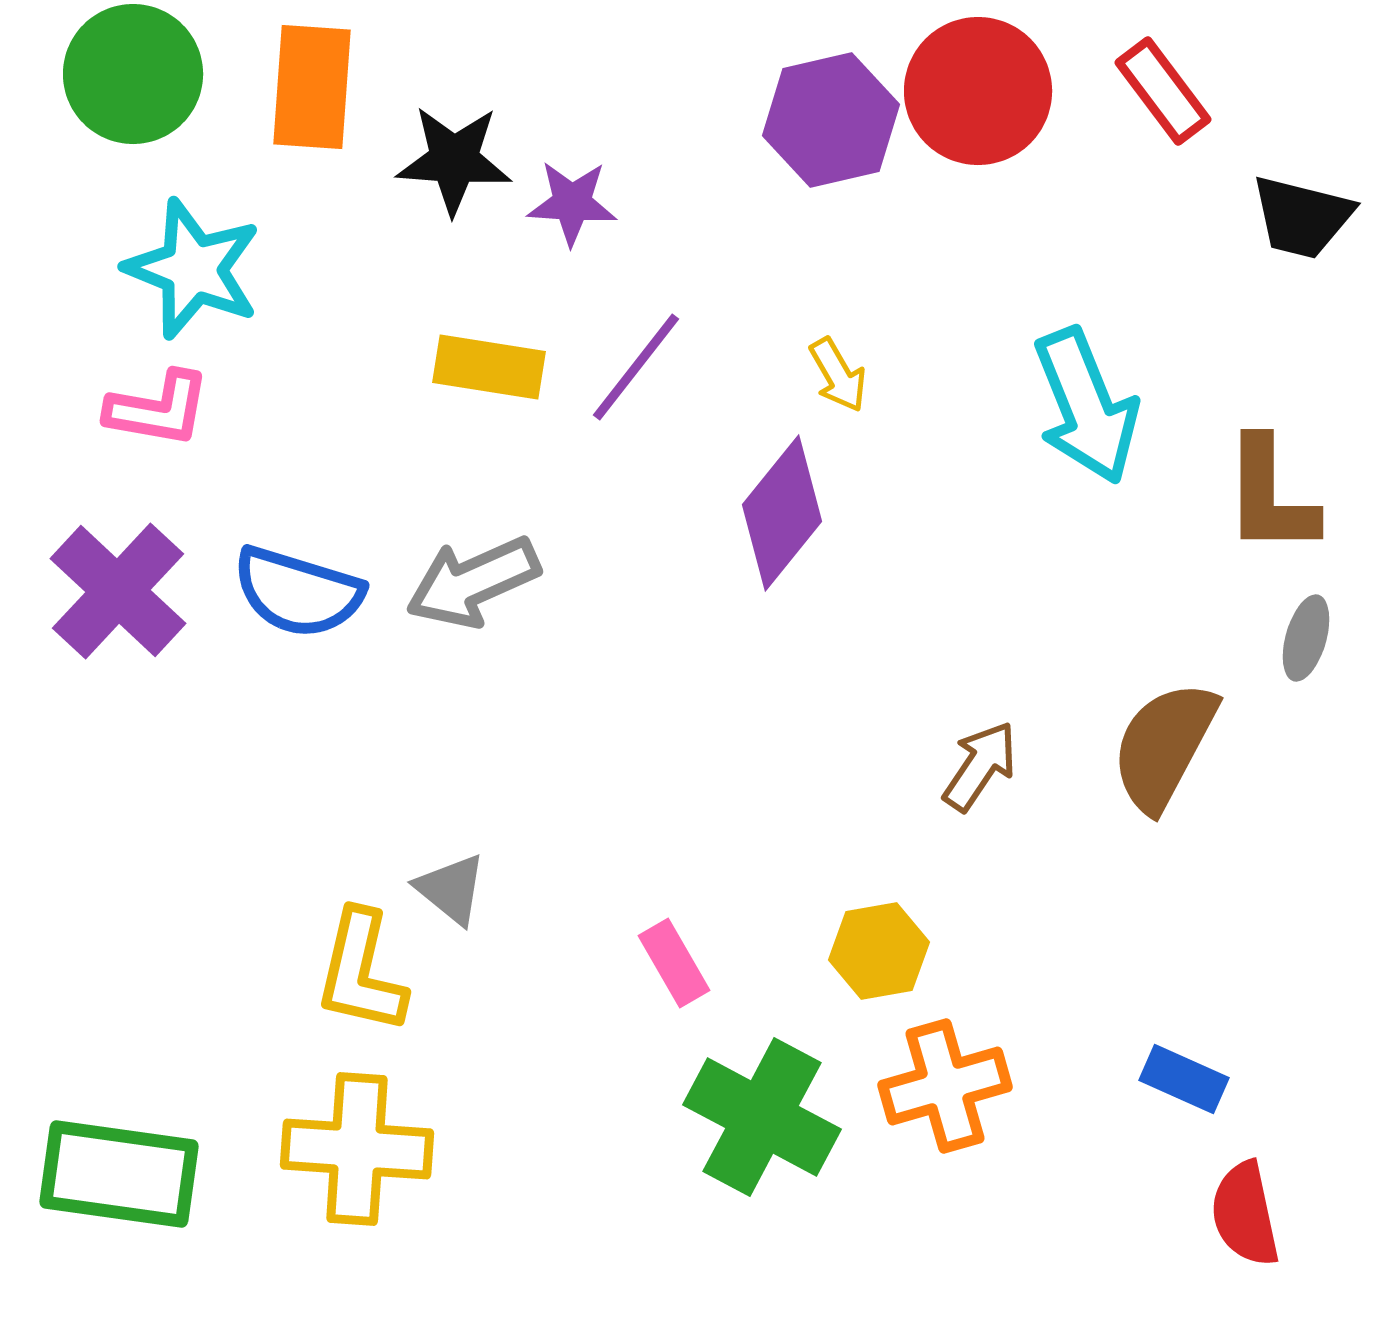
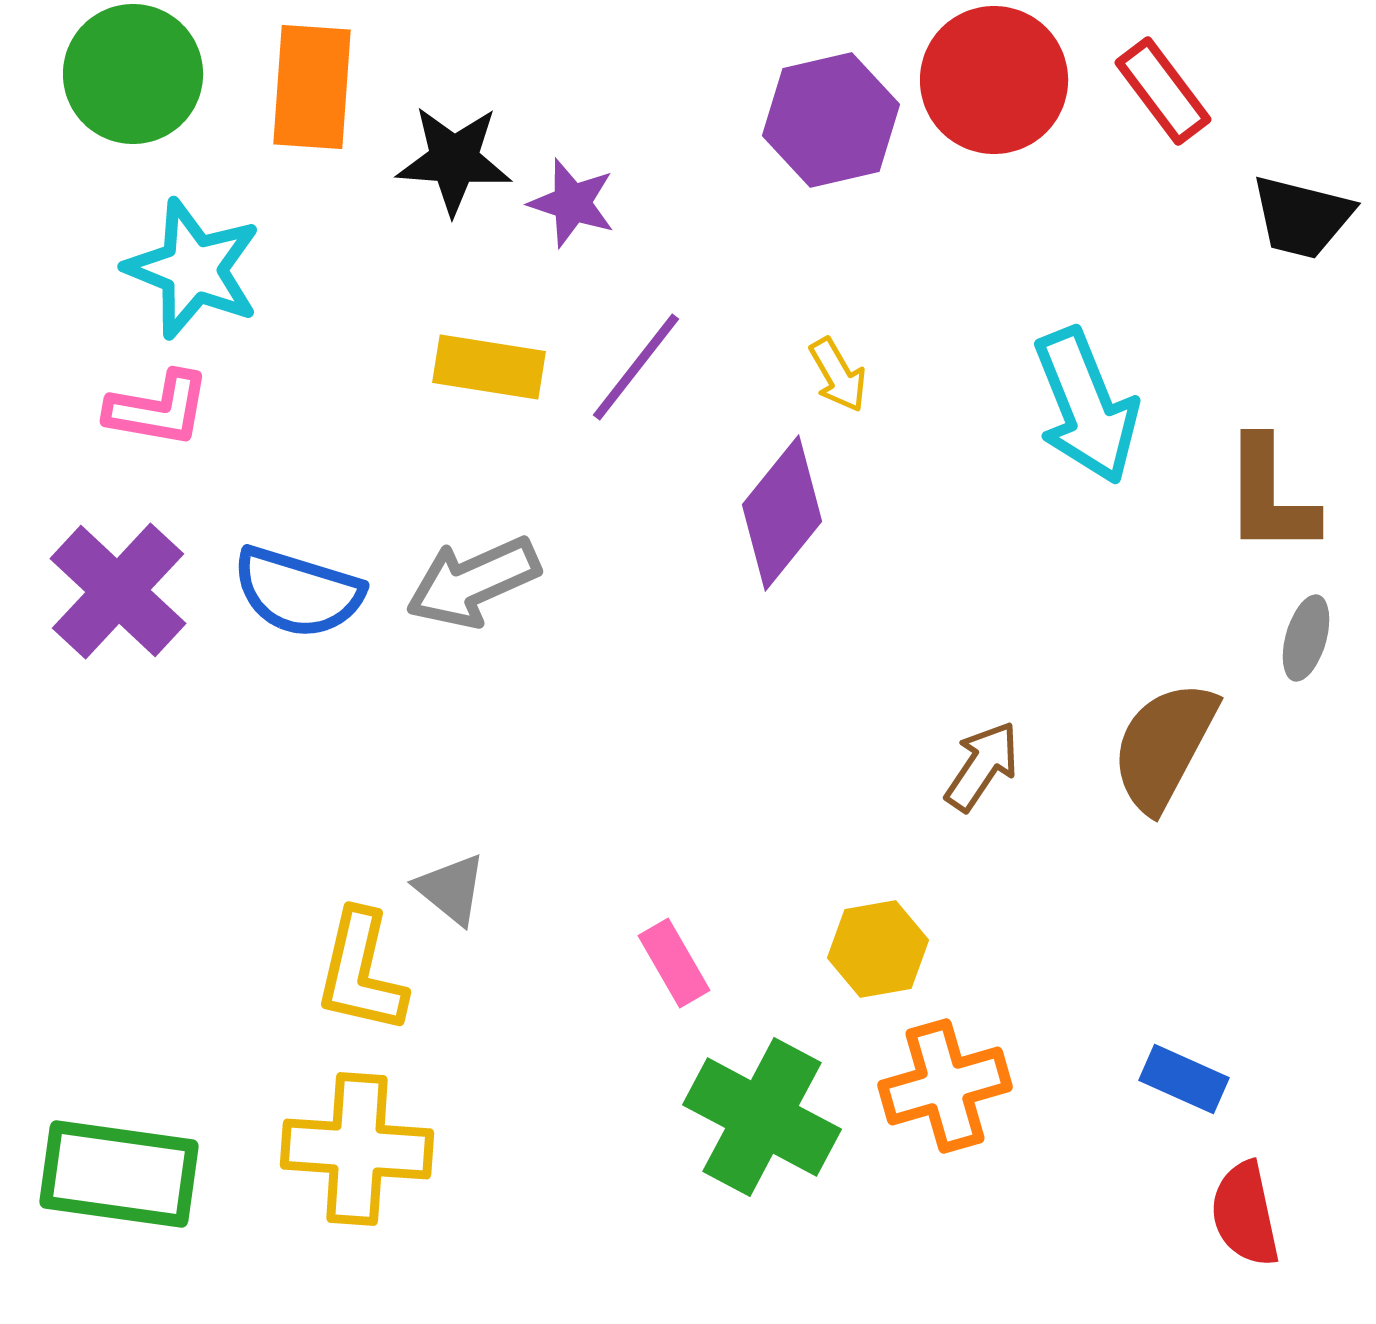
red circle: moved 16 px right, 11 px up
purple star: rotated 14 degrees clockwise
brown arrow: moved 2 px right
yellow hexagon: moved 1 px left, 2 px up
